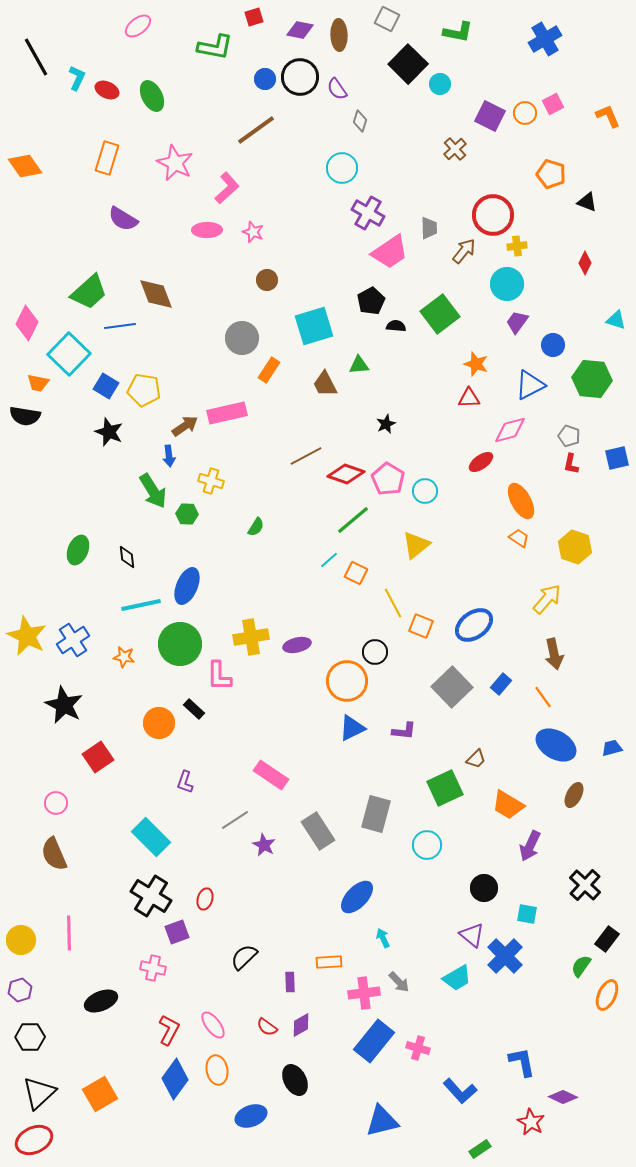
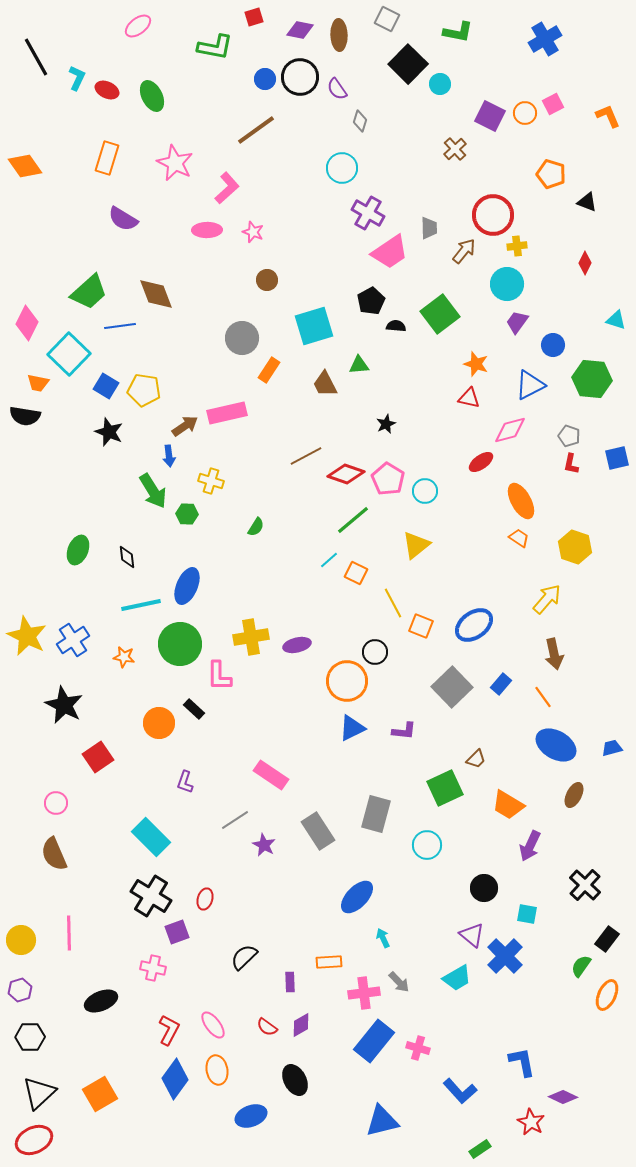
red triangle at (469, 398): rotated 15 degrees clockwise
